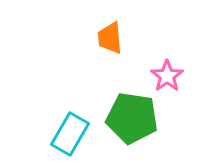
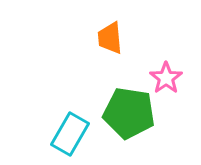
pink star: moved 1 px left, 2 px down
green pentagon: moved 3 px left, 5 px up
